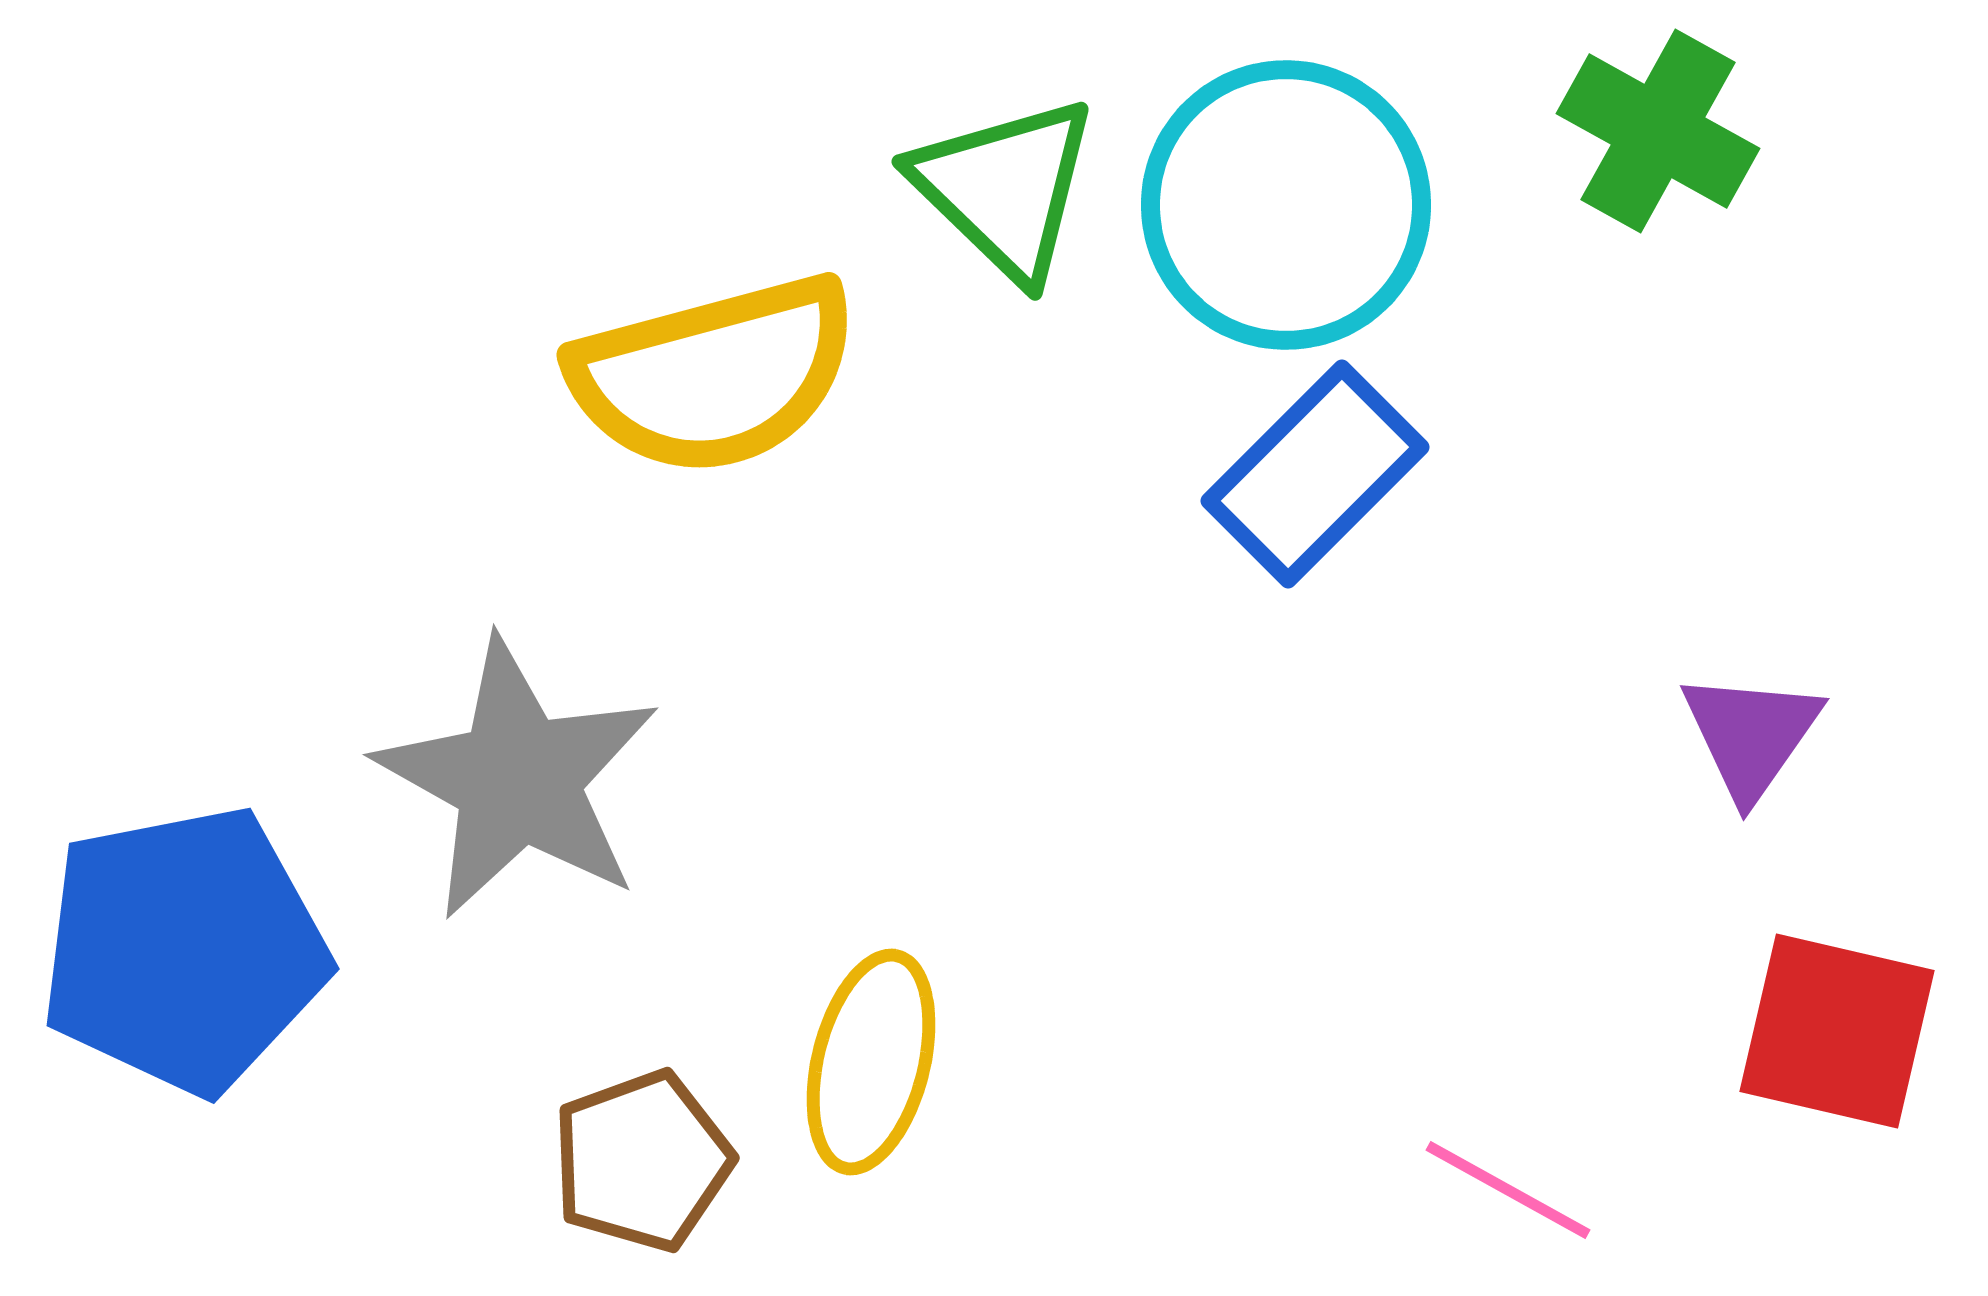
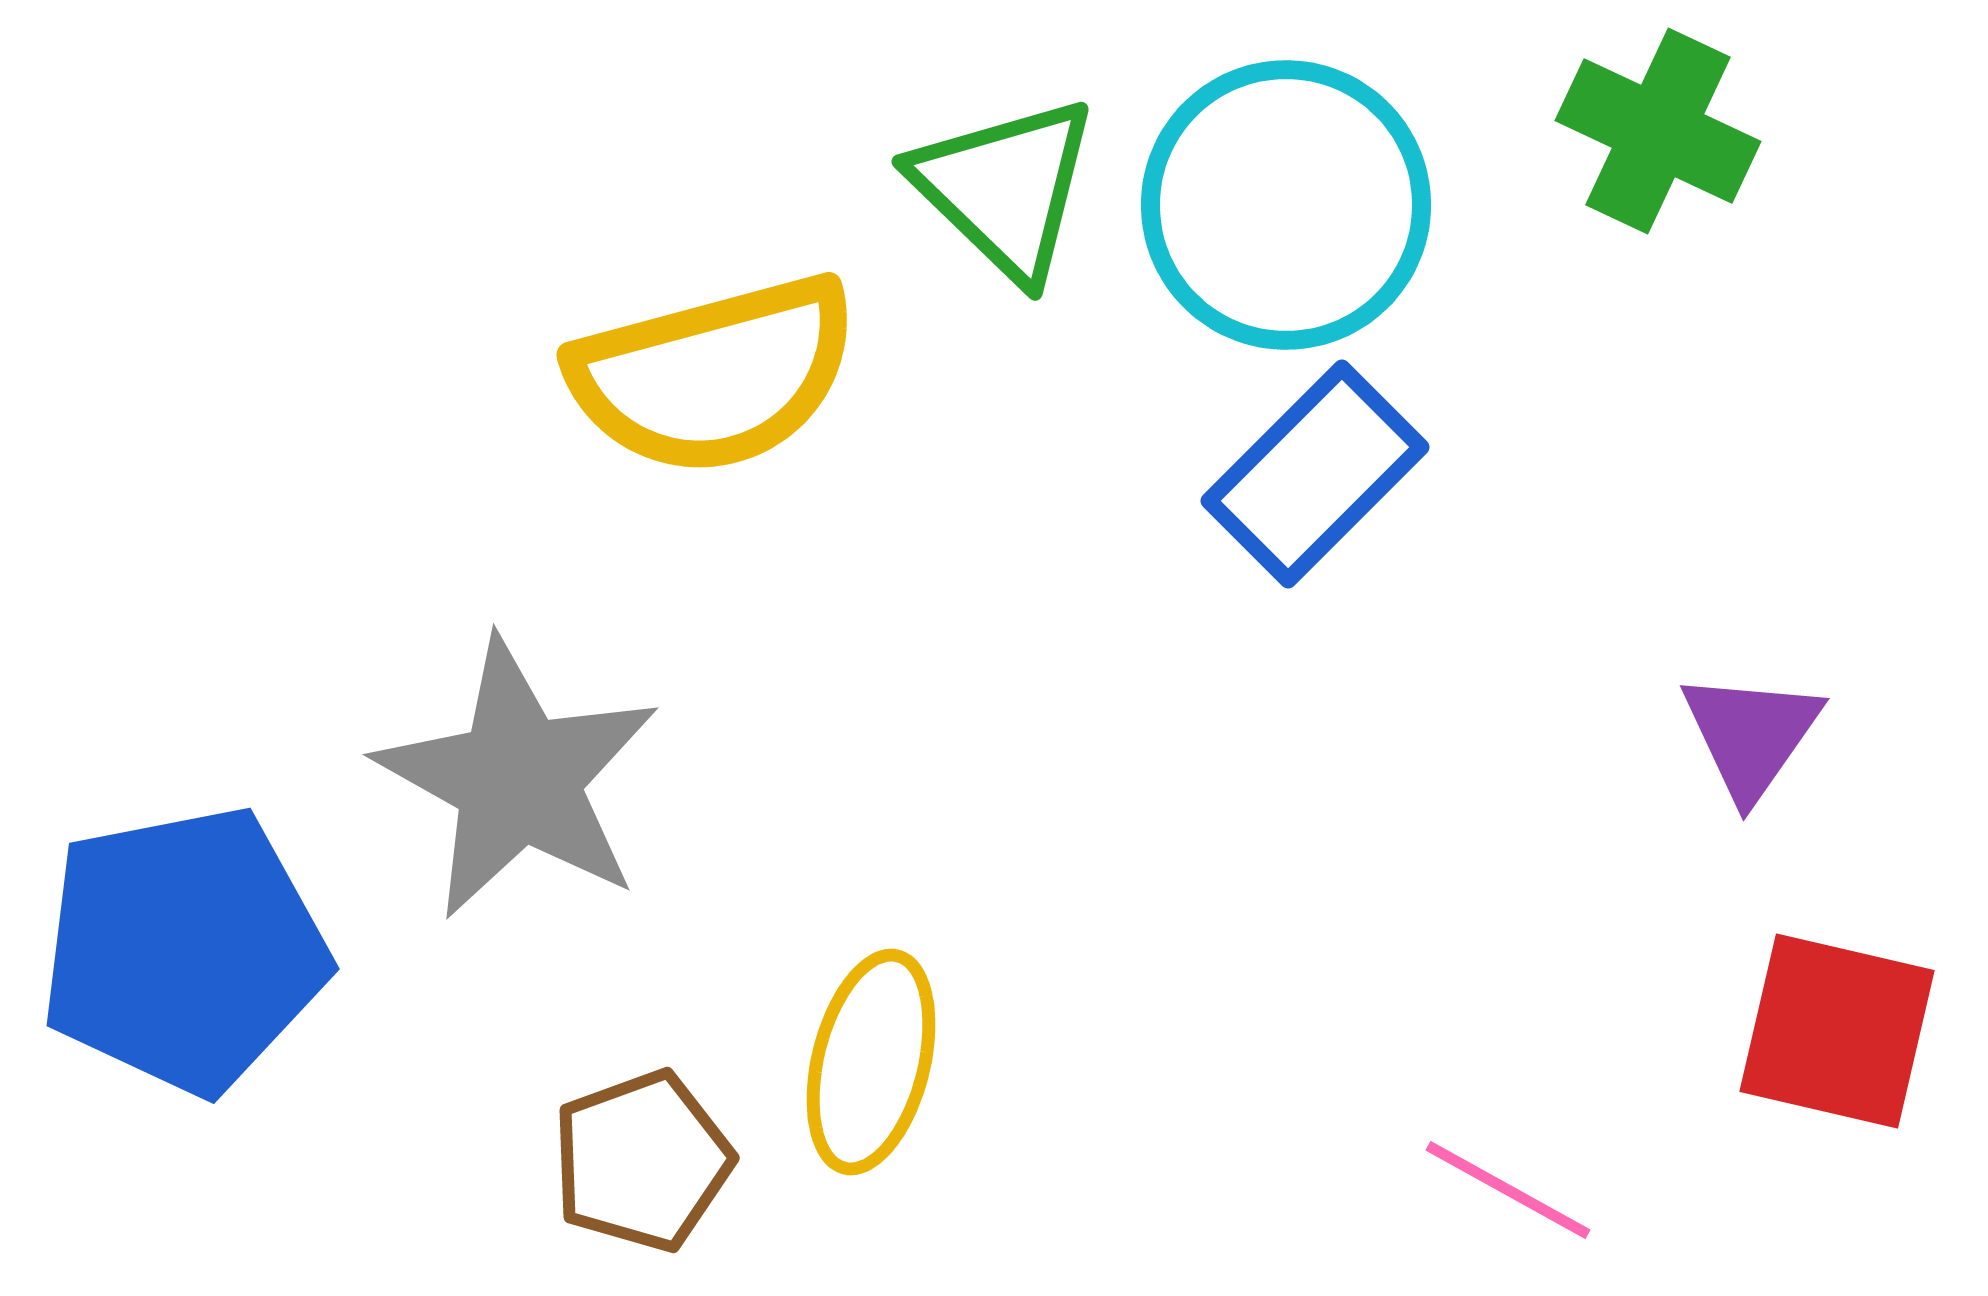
green cross: rotated 4 degrees counterclockwise
